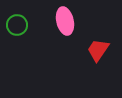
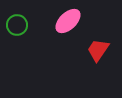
pink ellipse: moved 3 px right; rotated 60 degrees clockwise
